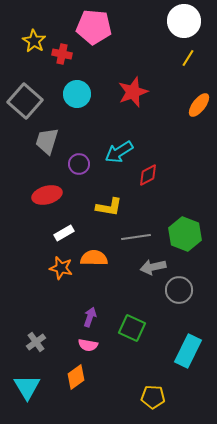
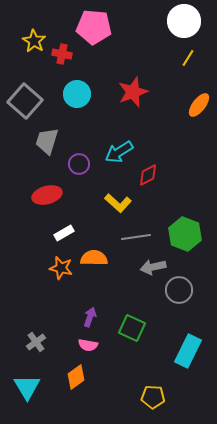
yellow L-shape: moved 9 px right, 4 px up; rotated 32 degrees clockwise
